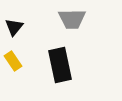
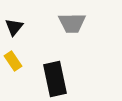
gray trapezoid: moved 4 px down
black rectangle: moved 5 px left, 14 px down
